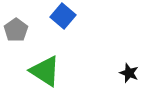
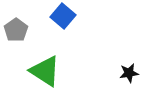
black star: rotated 30 degrees counterclockwise
